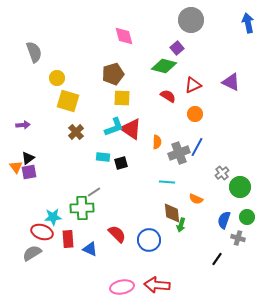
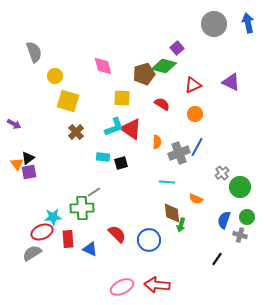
gray circle at (191, 20): moved 23 px right, 4 px down
pink diamond at (124, 36): moved 21 px left, 30 px down
brown pentagon at (113, 74): moved 31 px right
yellow circle at (57, 78): moved 2 px left, 2 px up
red semicircle at (168, 96): moved 6 px left, 8 px down
purple arrow at (23, 125): moved 9 px left, 1 px up; rotated 32 degrees clockwise
orange triangle at (16, 167): moved 1 px right, 3 px up
red ellipse at (42, 232): rotated 40 degrees counterclockwise
gray cross at (238, 238): moved 2 px right, 3 px up
pink ellipse at (122, 287): rotated 15 degrees counterclockwise
